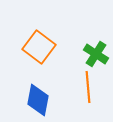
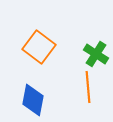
blue diamond: moved 5 px left
